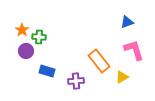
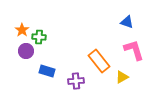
blue triangle: rotated 40 degrees clockwise
